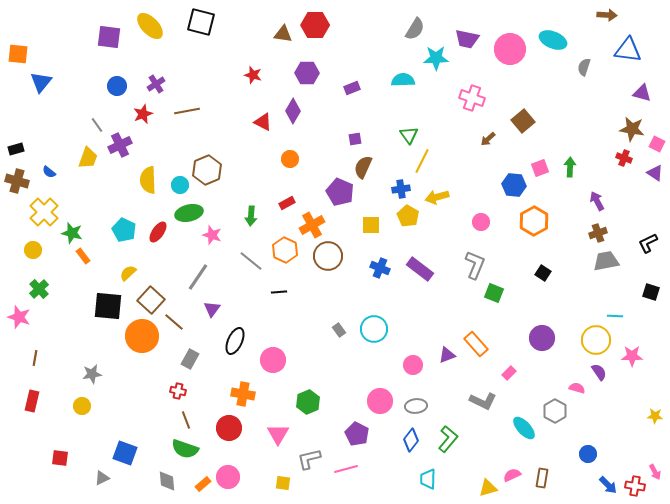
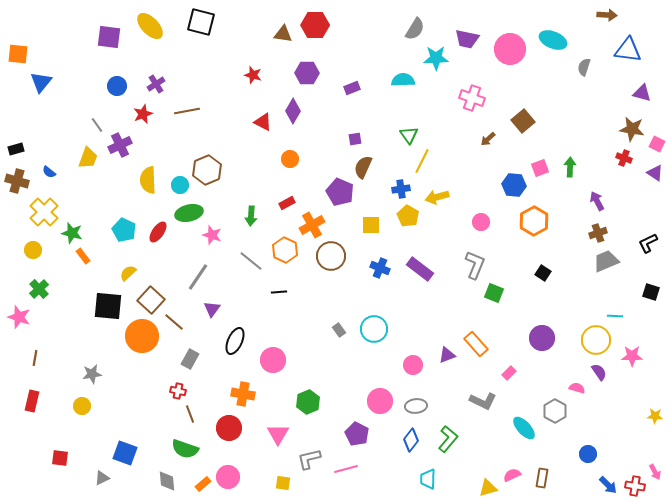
brown circle at (328, 256): moved 3 px right
gray trapezoid at (606, 261): rotated 12 degrees counterclockwise
brown line at (186, 420): moved 4 px right, 6 px up
